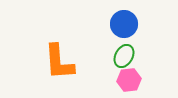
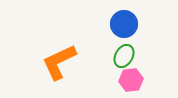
orange L-shape: rotated 69 degrees clockwise
pink hexagon: moved 2 px right
